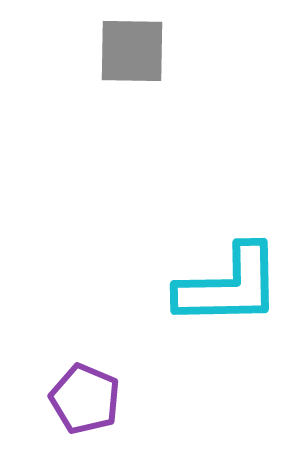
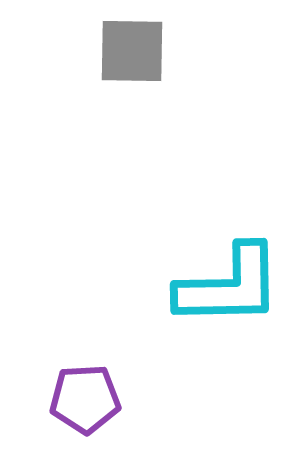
purple pentagon: rotated 26 degrees counterclockwise
